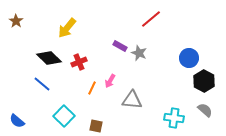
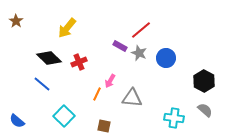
red line: moved 10 px left, 11 px down
blue circle: moved 23 px left
orange line: moved 5 px right, 6 px down
gray triangle: moved 2 px up
brown square: moved 8 px right
